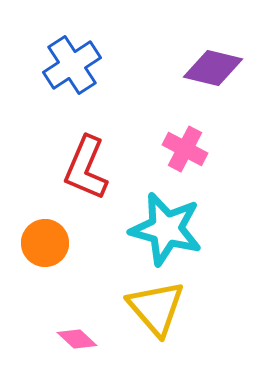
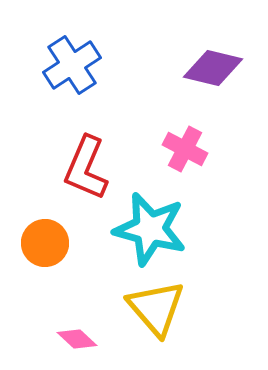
cyan star: moved 16 px left
